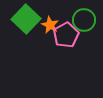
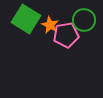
green square: rotated 12 degrees counterclockwise
pink pentagon: rotated 20 degrees clockwise
